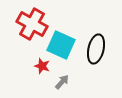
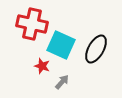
red cross: rotated 16 degrees counterclockwise
black ellipse: rotated 16 degrees clockwise
